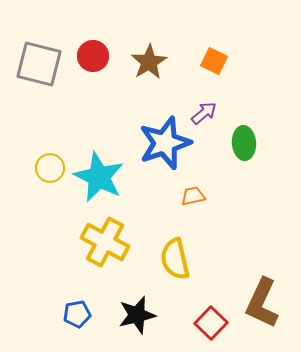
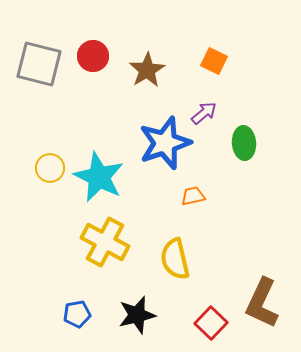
brown star: moved 2 px left, 8 px down
